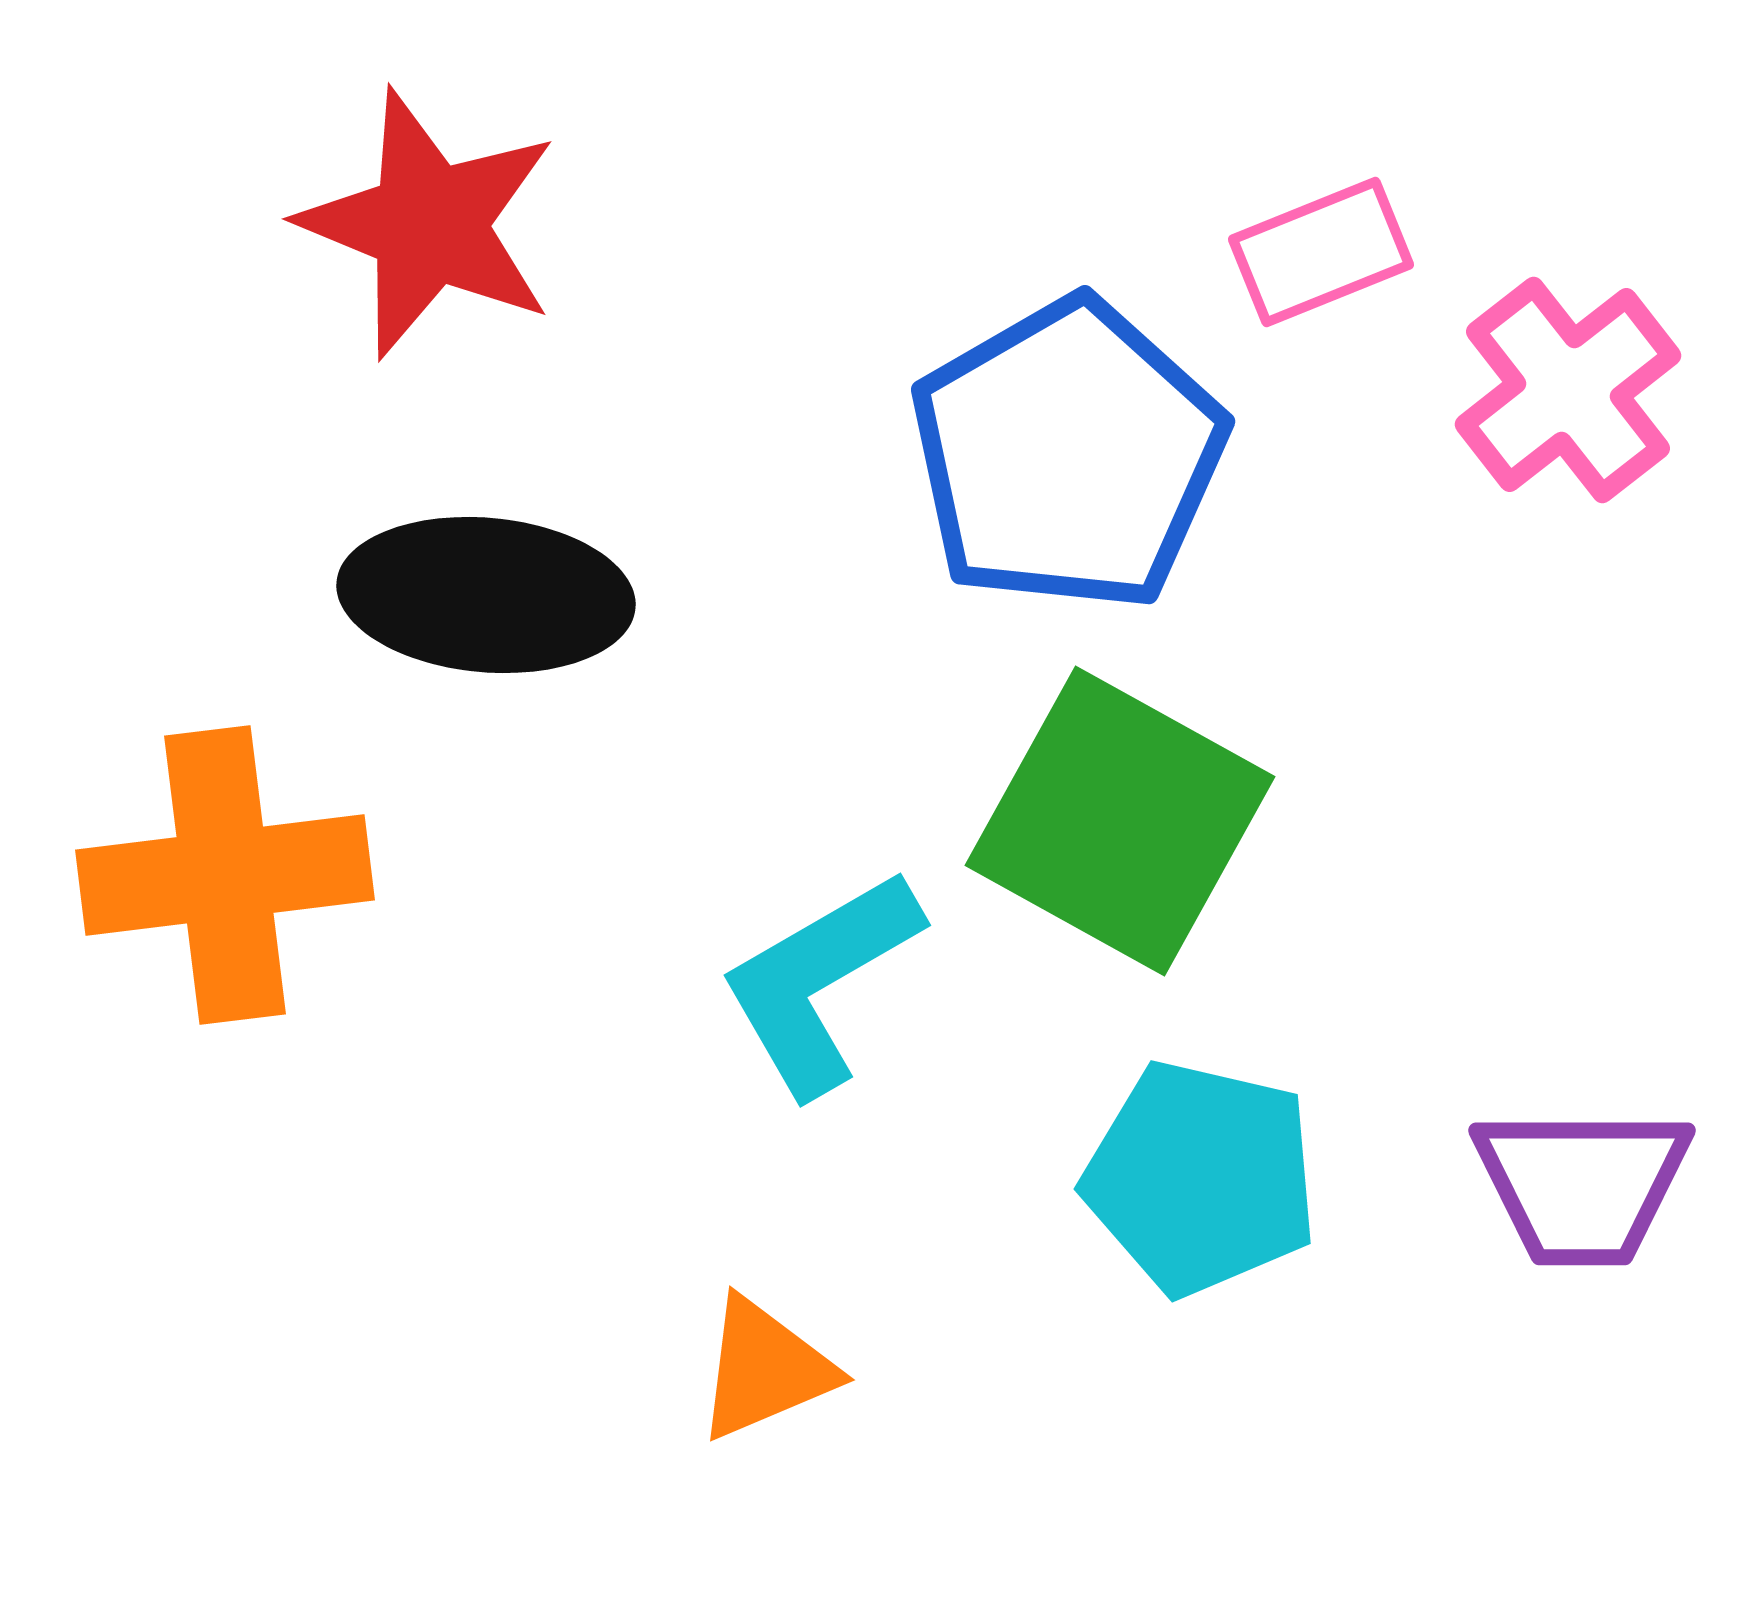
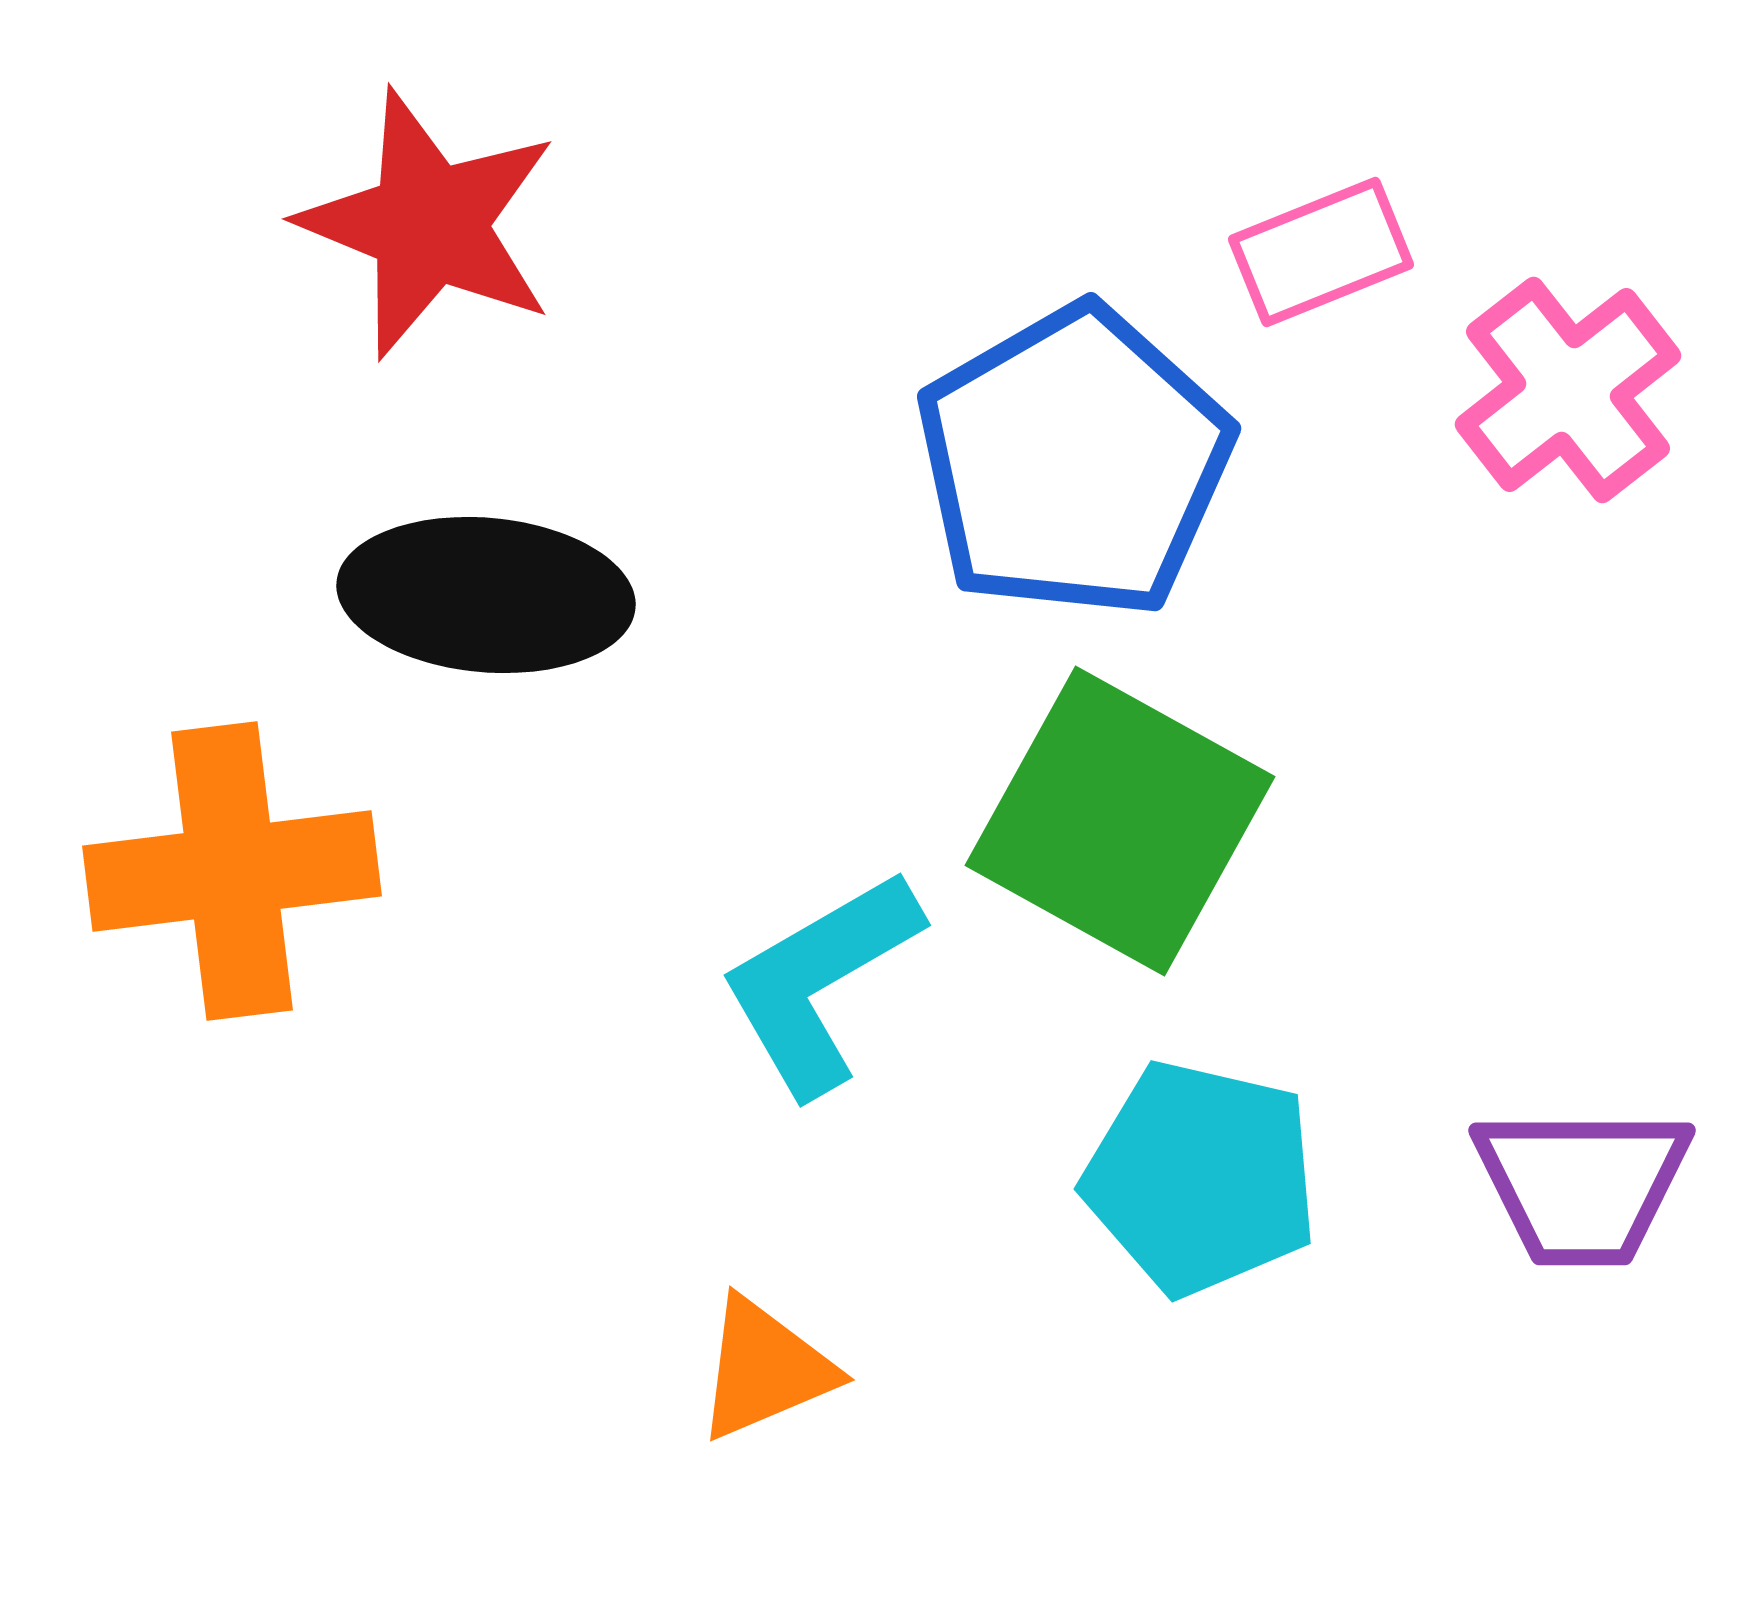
blue pentagon: moved 6 px right, 7 px down
orange cross: moved 7 px right, 4 px up
